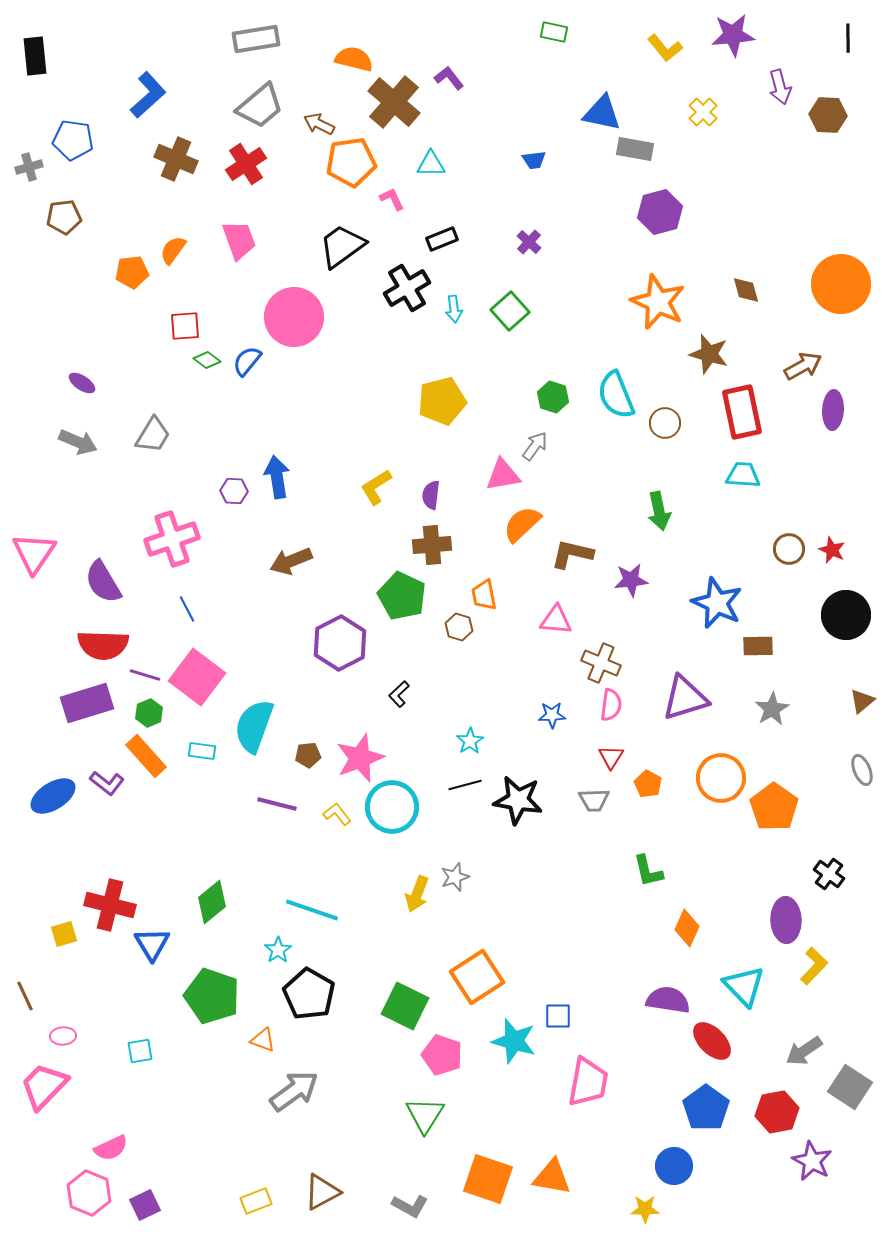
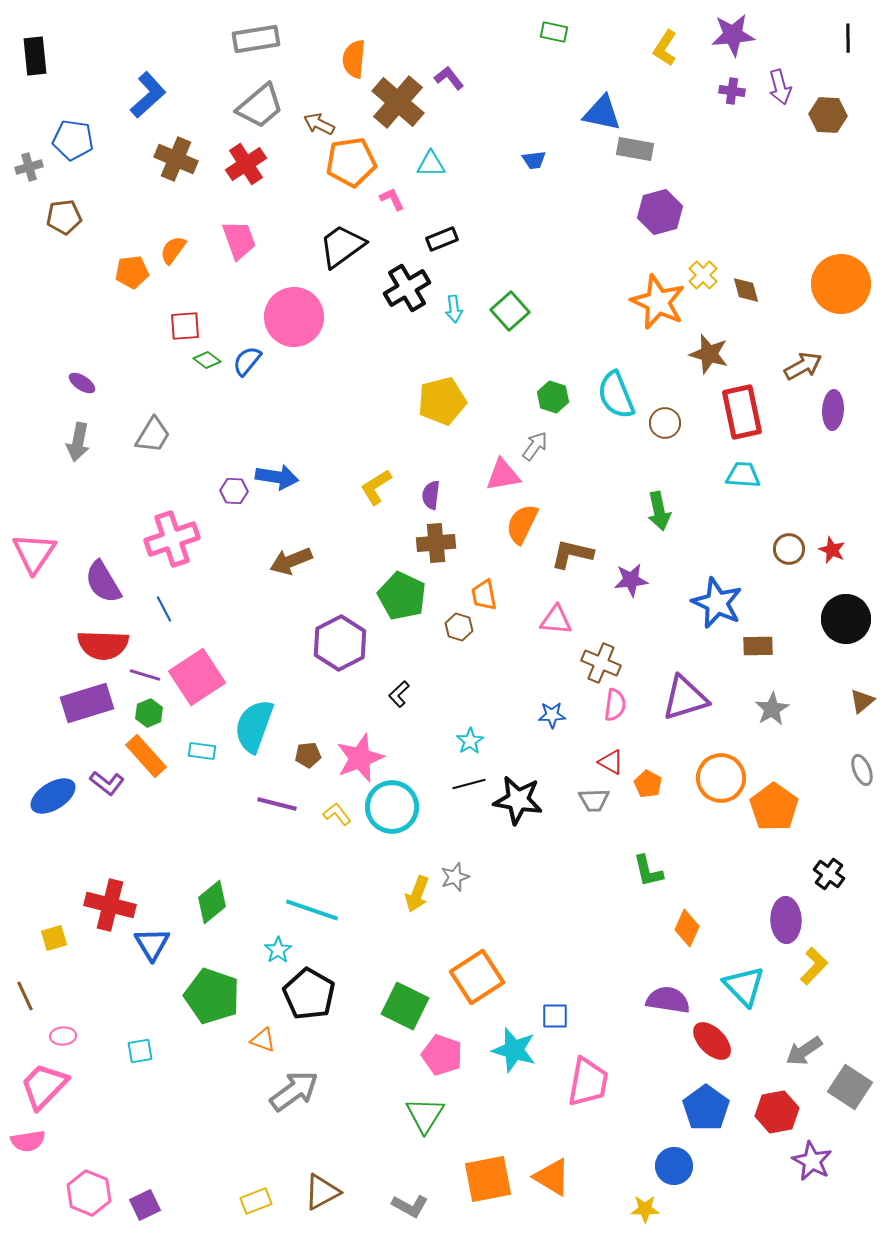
yellow L-shape at (665, 48): rotated 72 degrees clockwise
orange semicircle at (354, 59): rotated 99 degrees counterclockwise
brown cross at (394, 102): moved 4 px right
yellow cross at (703, 112): moved 163 px down
purple cross at (529, 242): moved 203 px right, 151 px up; rotated 35 degrees counterclockwise
gray arrow at (78, 442): rotated 78 degrees clockwise
blue arrow at (277, 477): rotated 108 degrees clockwise
orange semicircle at (522, 524): rotated 21 degrees counterclockwise
brown cross at (432, 545): moved 4 px right, 2 px up
blue line at (187, 609): moved 23 px left
black circle at (846, 615): moved 4 px down
pink square at (197, 677): rotated 20 degrees clockwise
pink semicircle at (611, 705): moved 4 px right
red triangle at (611, 757): moved 5 px down; rotated 32 degrees counterclockwise
black line at (465, 785): moved 4 px right, 1 px up
yellow square at (64, 934): moved 10 px left, 4 px down
blue square at (558, 1016): moved 3 px left
cyan star at (514, 1041): moved 9 px down
pink semicircle at (111, 1148): moved 83 px left, 7 px up; rotated 16 degrees clockwise
orange triangle at (552, 1177): rotated 21 degrees clockwise
orange square at (488, 1179): rotated 30 degrees counterclockwise
